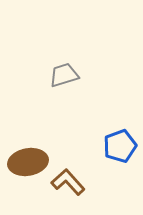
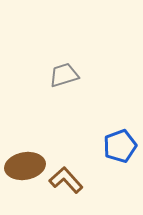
brown ellipse: moved 3 px left, 4 px down
brown L-shape: moved 2 px left, 2 px up
